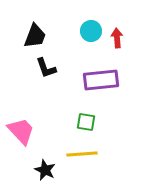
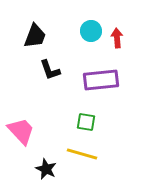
black L-shape: moved 4 px right, 2 px down
yellow line: rotated 20 degrees clockwise
black star: moved 1 px right, 1 px up
